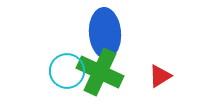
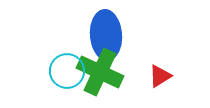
blue ellipse: moved 1 px right, 2 px down
